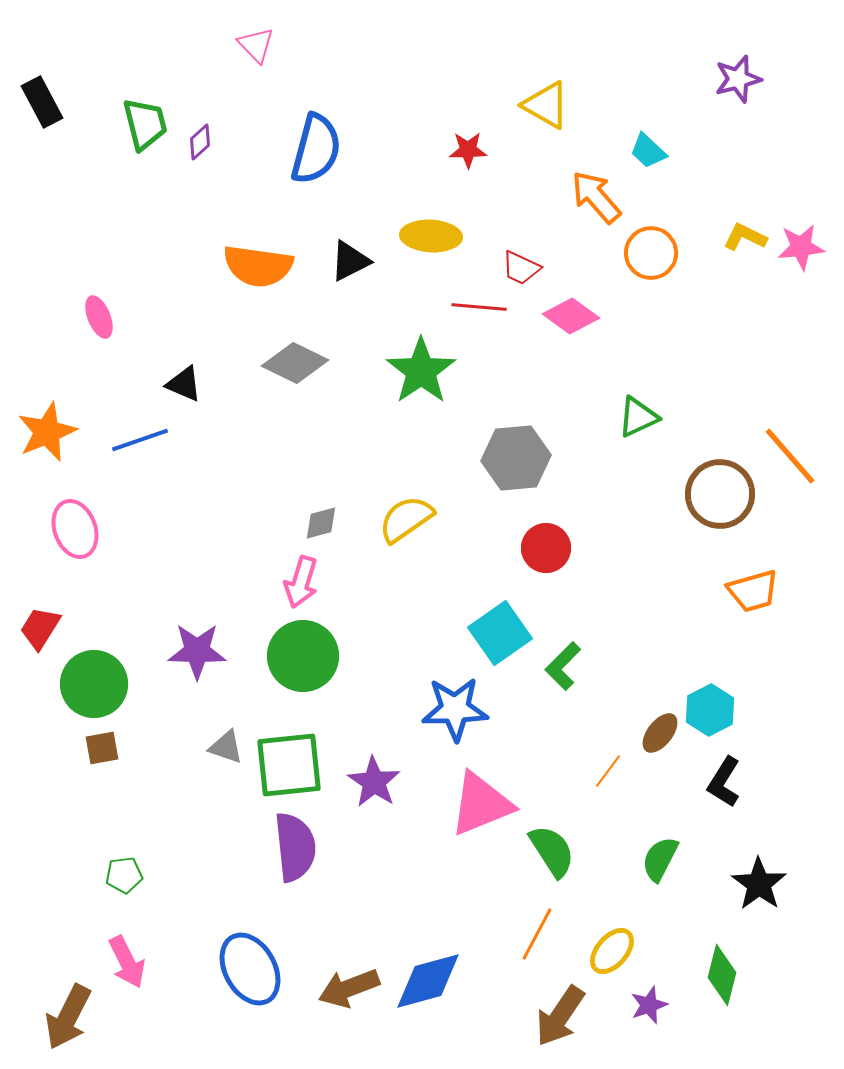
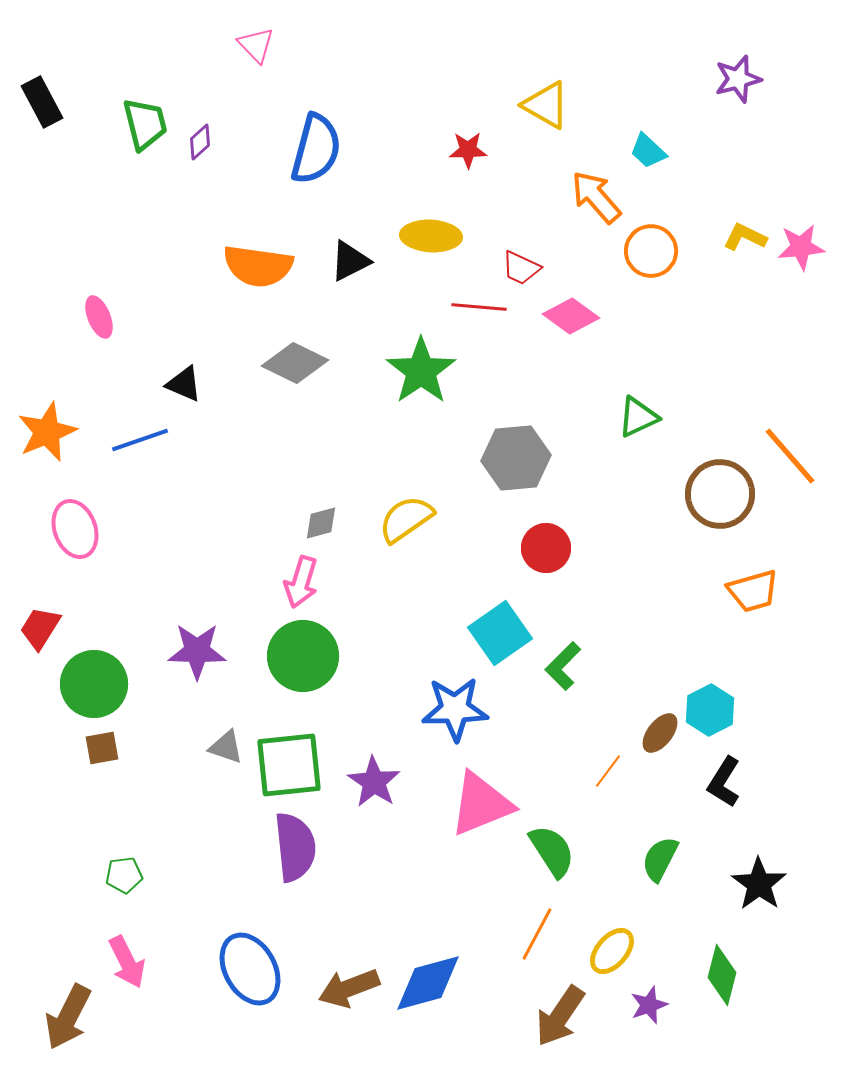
orange circle at (651, 253): moved 2 px up
blue diamond at (428, 981): moved 2 px down
